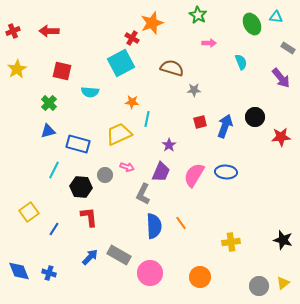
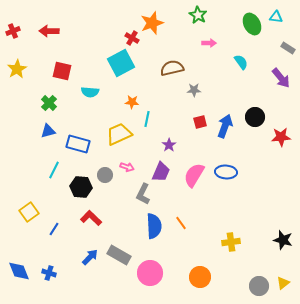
cyan semicircle at (241, 62): rotated 14 degrees counterclockwise
brown semicircle at (172, 68): rotated 30 degrees counterclockwise
red L-shape at (89, 217): moved 2 px right, 1 px down; rotated 40 degrees counterclockwise
